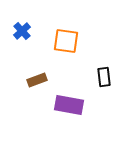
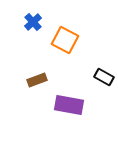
blue cross: moved 11 px right, 9 px up
orange square: moved 1 px left, 1 px up; rotated 20 degrees clockwise
black rectangle: rotated 54 degrees counterclockwise
